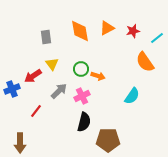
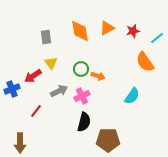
yellow triangle: moved 1 px left, 1 px up
gray arrow: rotated 18 degrees clockwise
